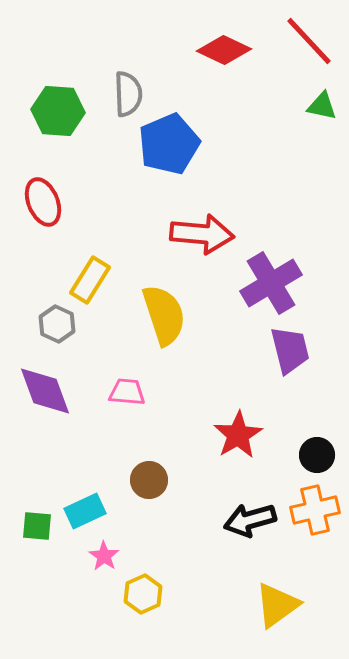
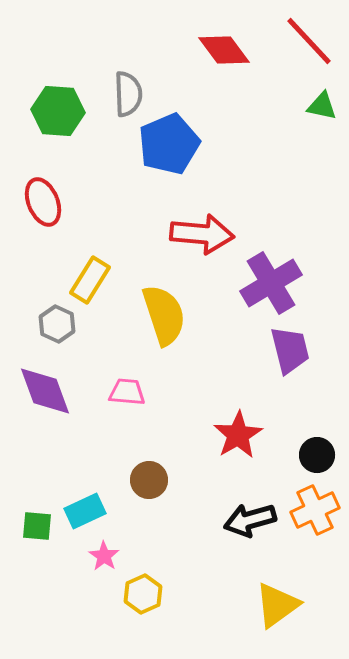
red diamond: rotated 28 degrees clockwise
orange cross: rotated 12 degrees counterclockwise
